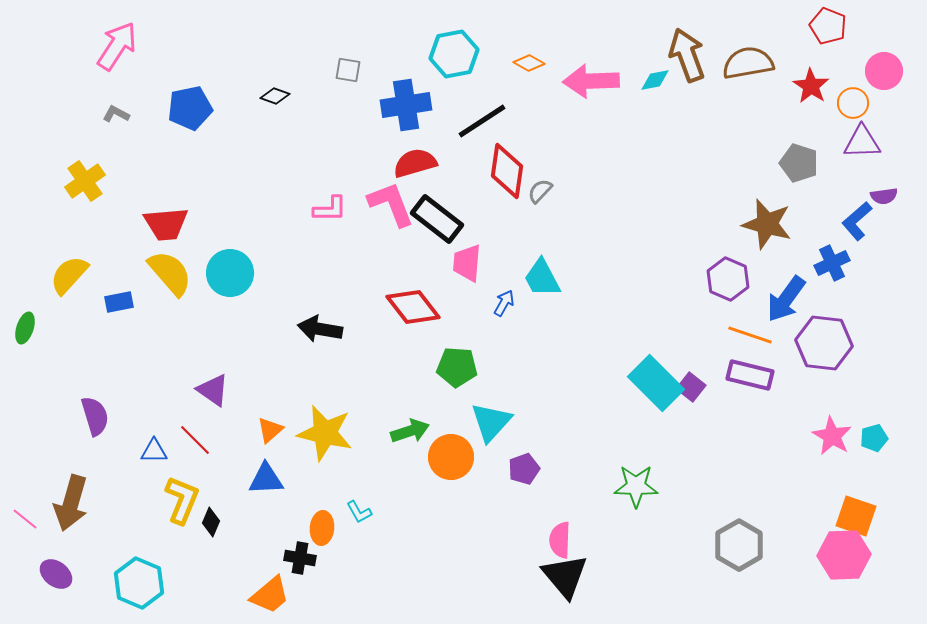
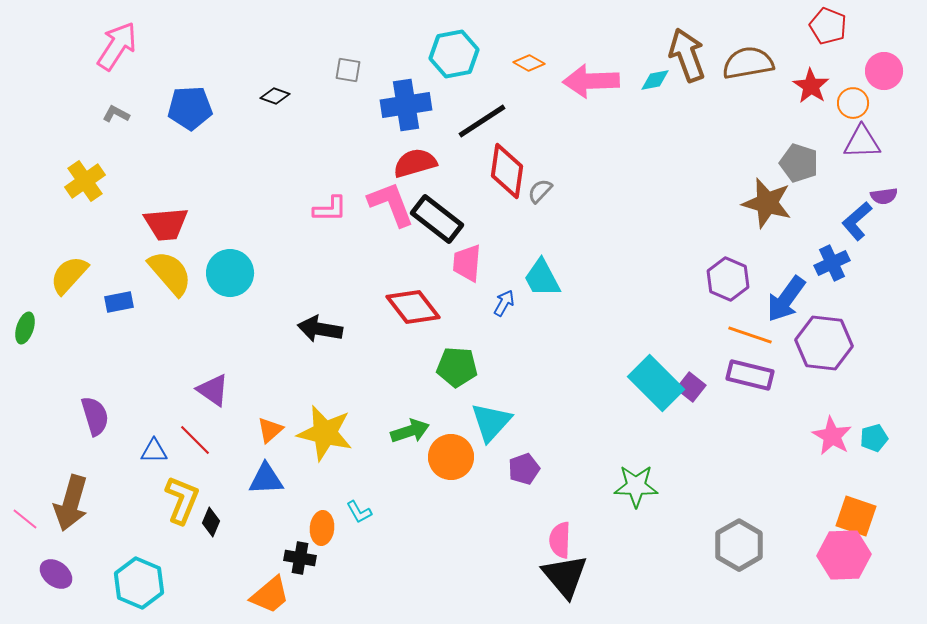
blue pentagon at (190, 108): rotated 9 degrees clockwise
brown star at (767, 224): moved 21 px up
